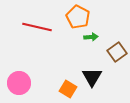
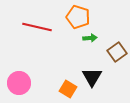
orange pentagon: rotated 10 degrees counterclockwise
green arrow: moved 1 px left, 1 px down
